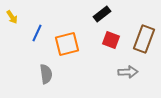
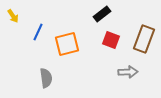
yellow arrow: moved 1 px right, 1 px up
blue line: moved 1 px right, 1 px up
gray semicircle: moved 4 px down
